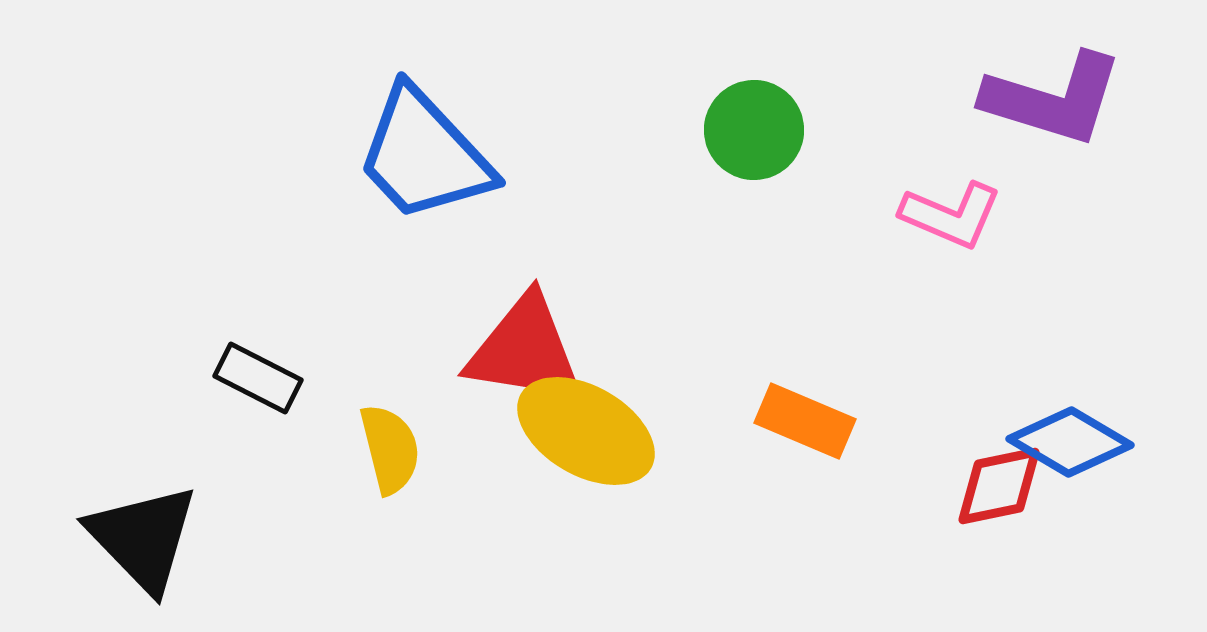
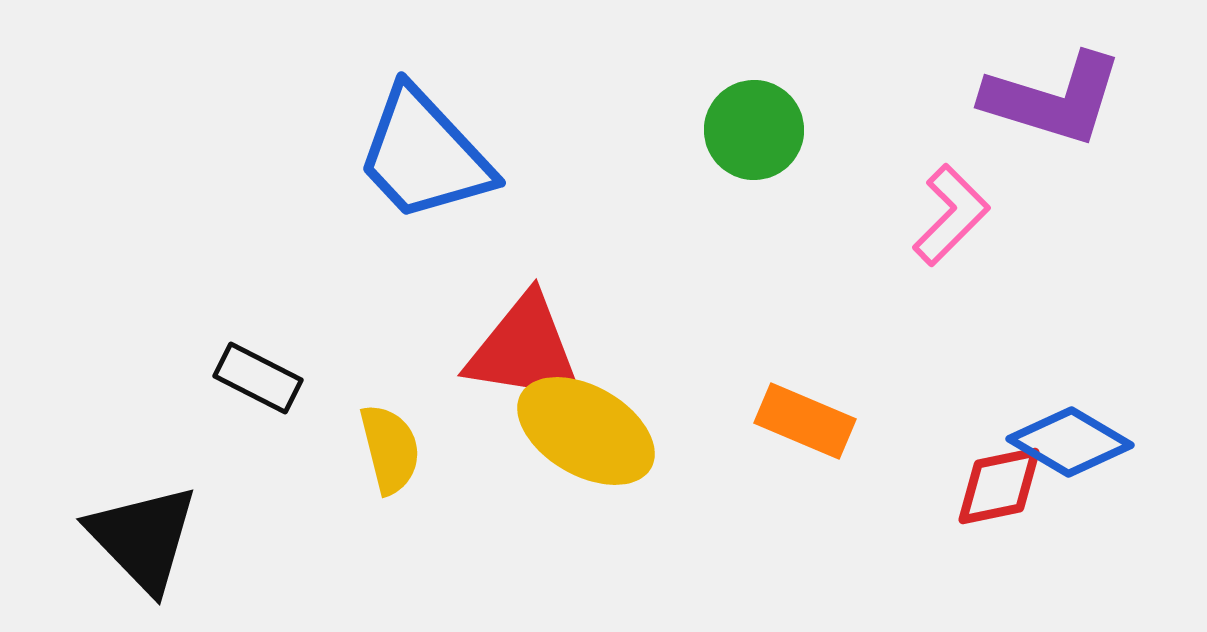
pink L-shape: rotated 68 degrees counterclockwise
